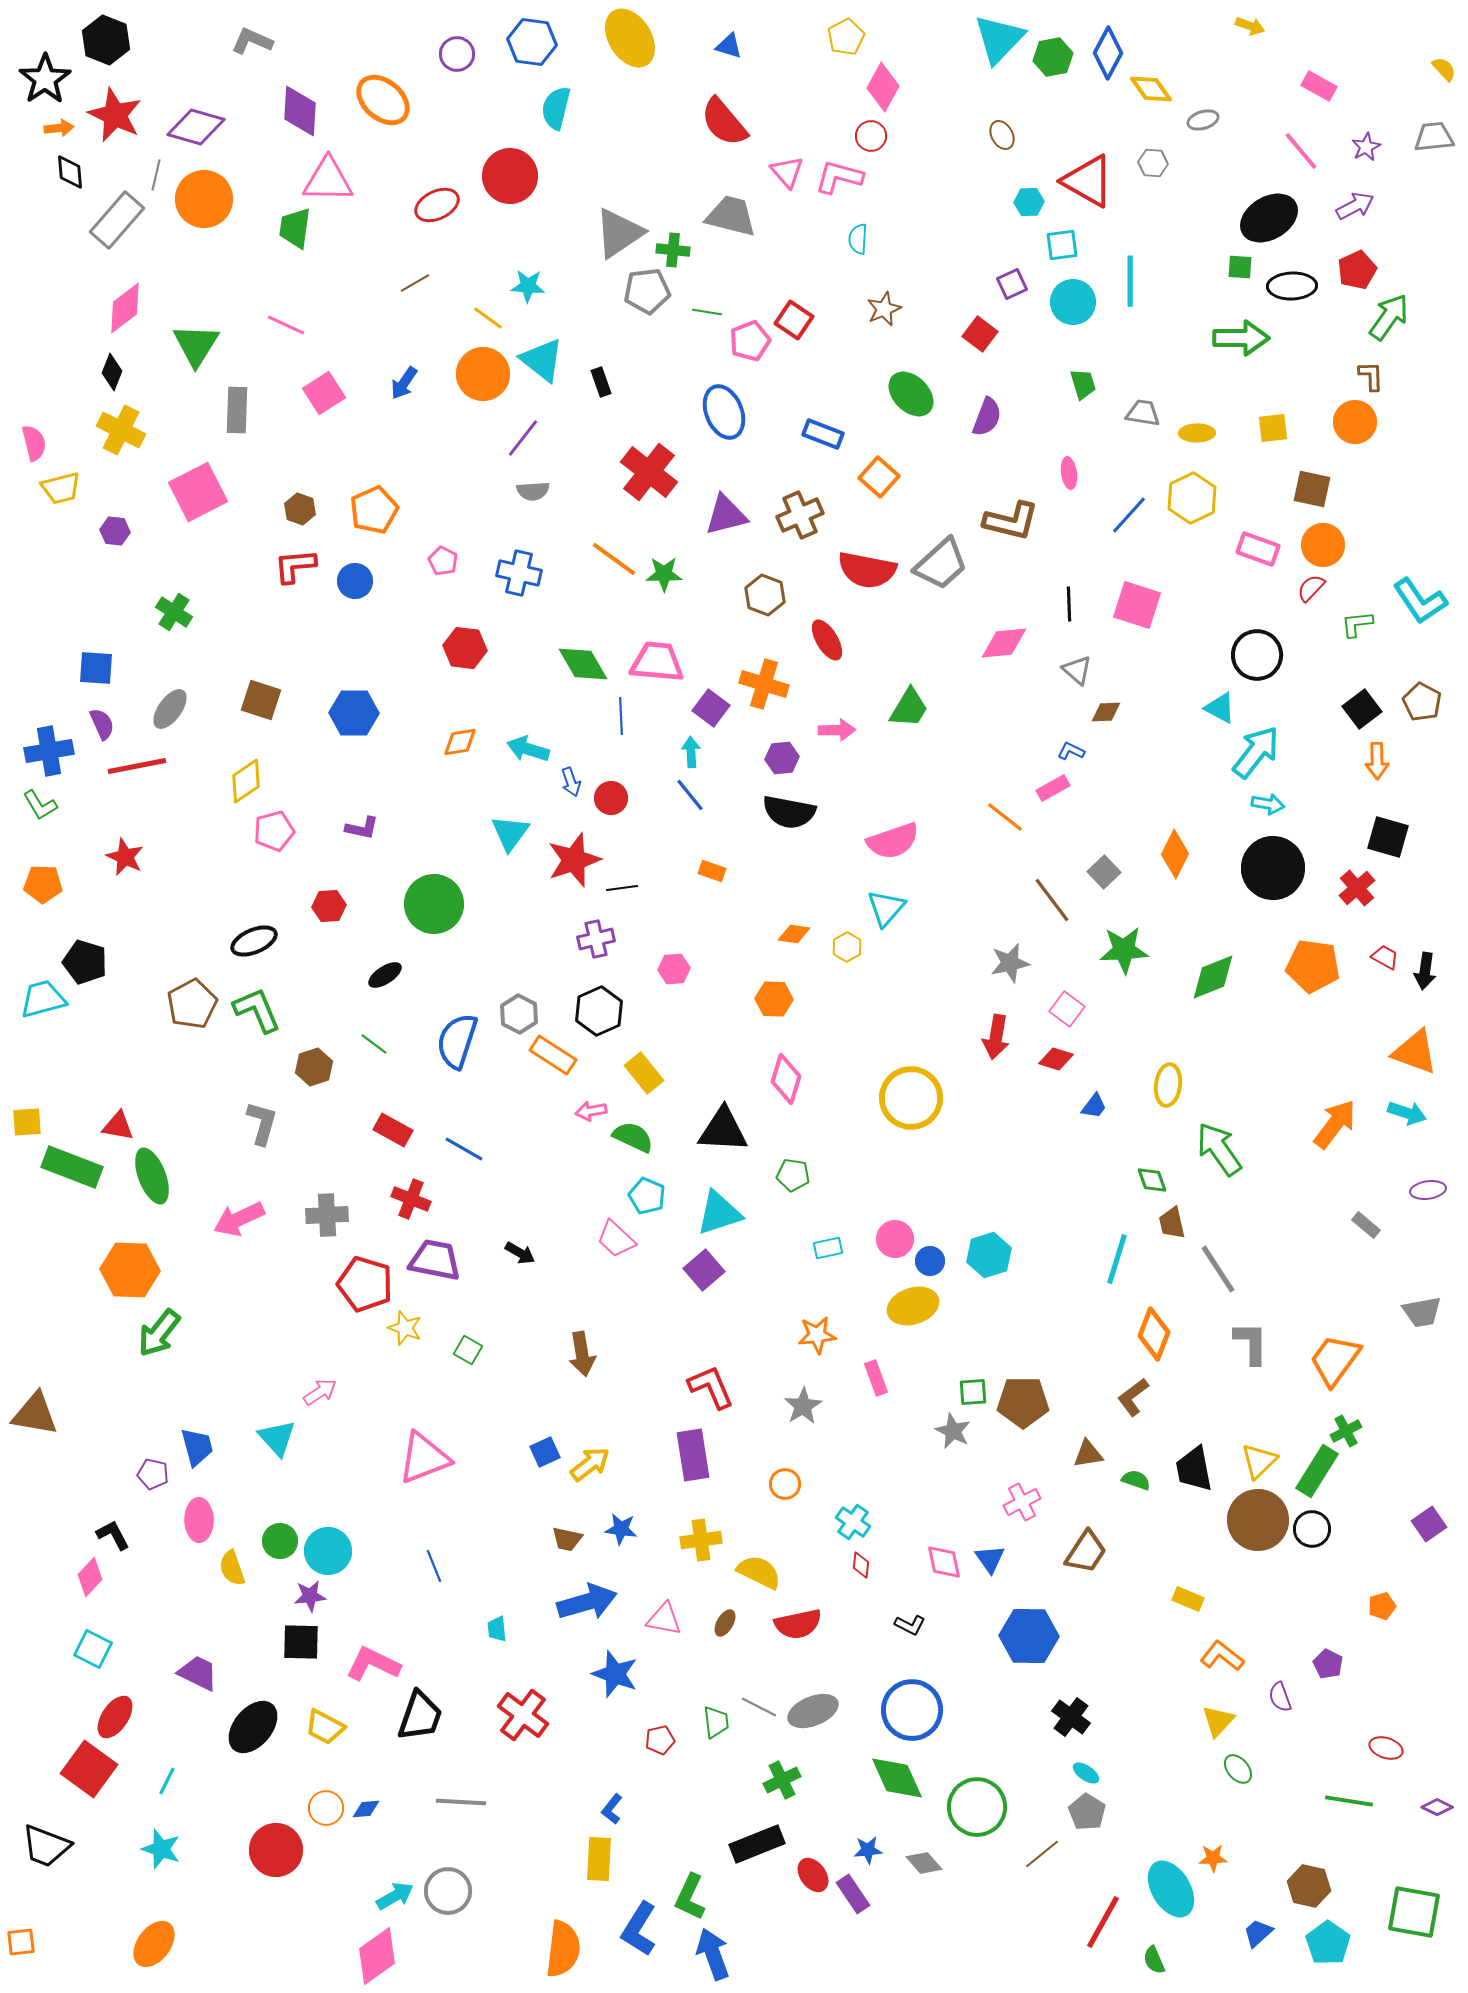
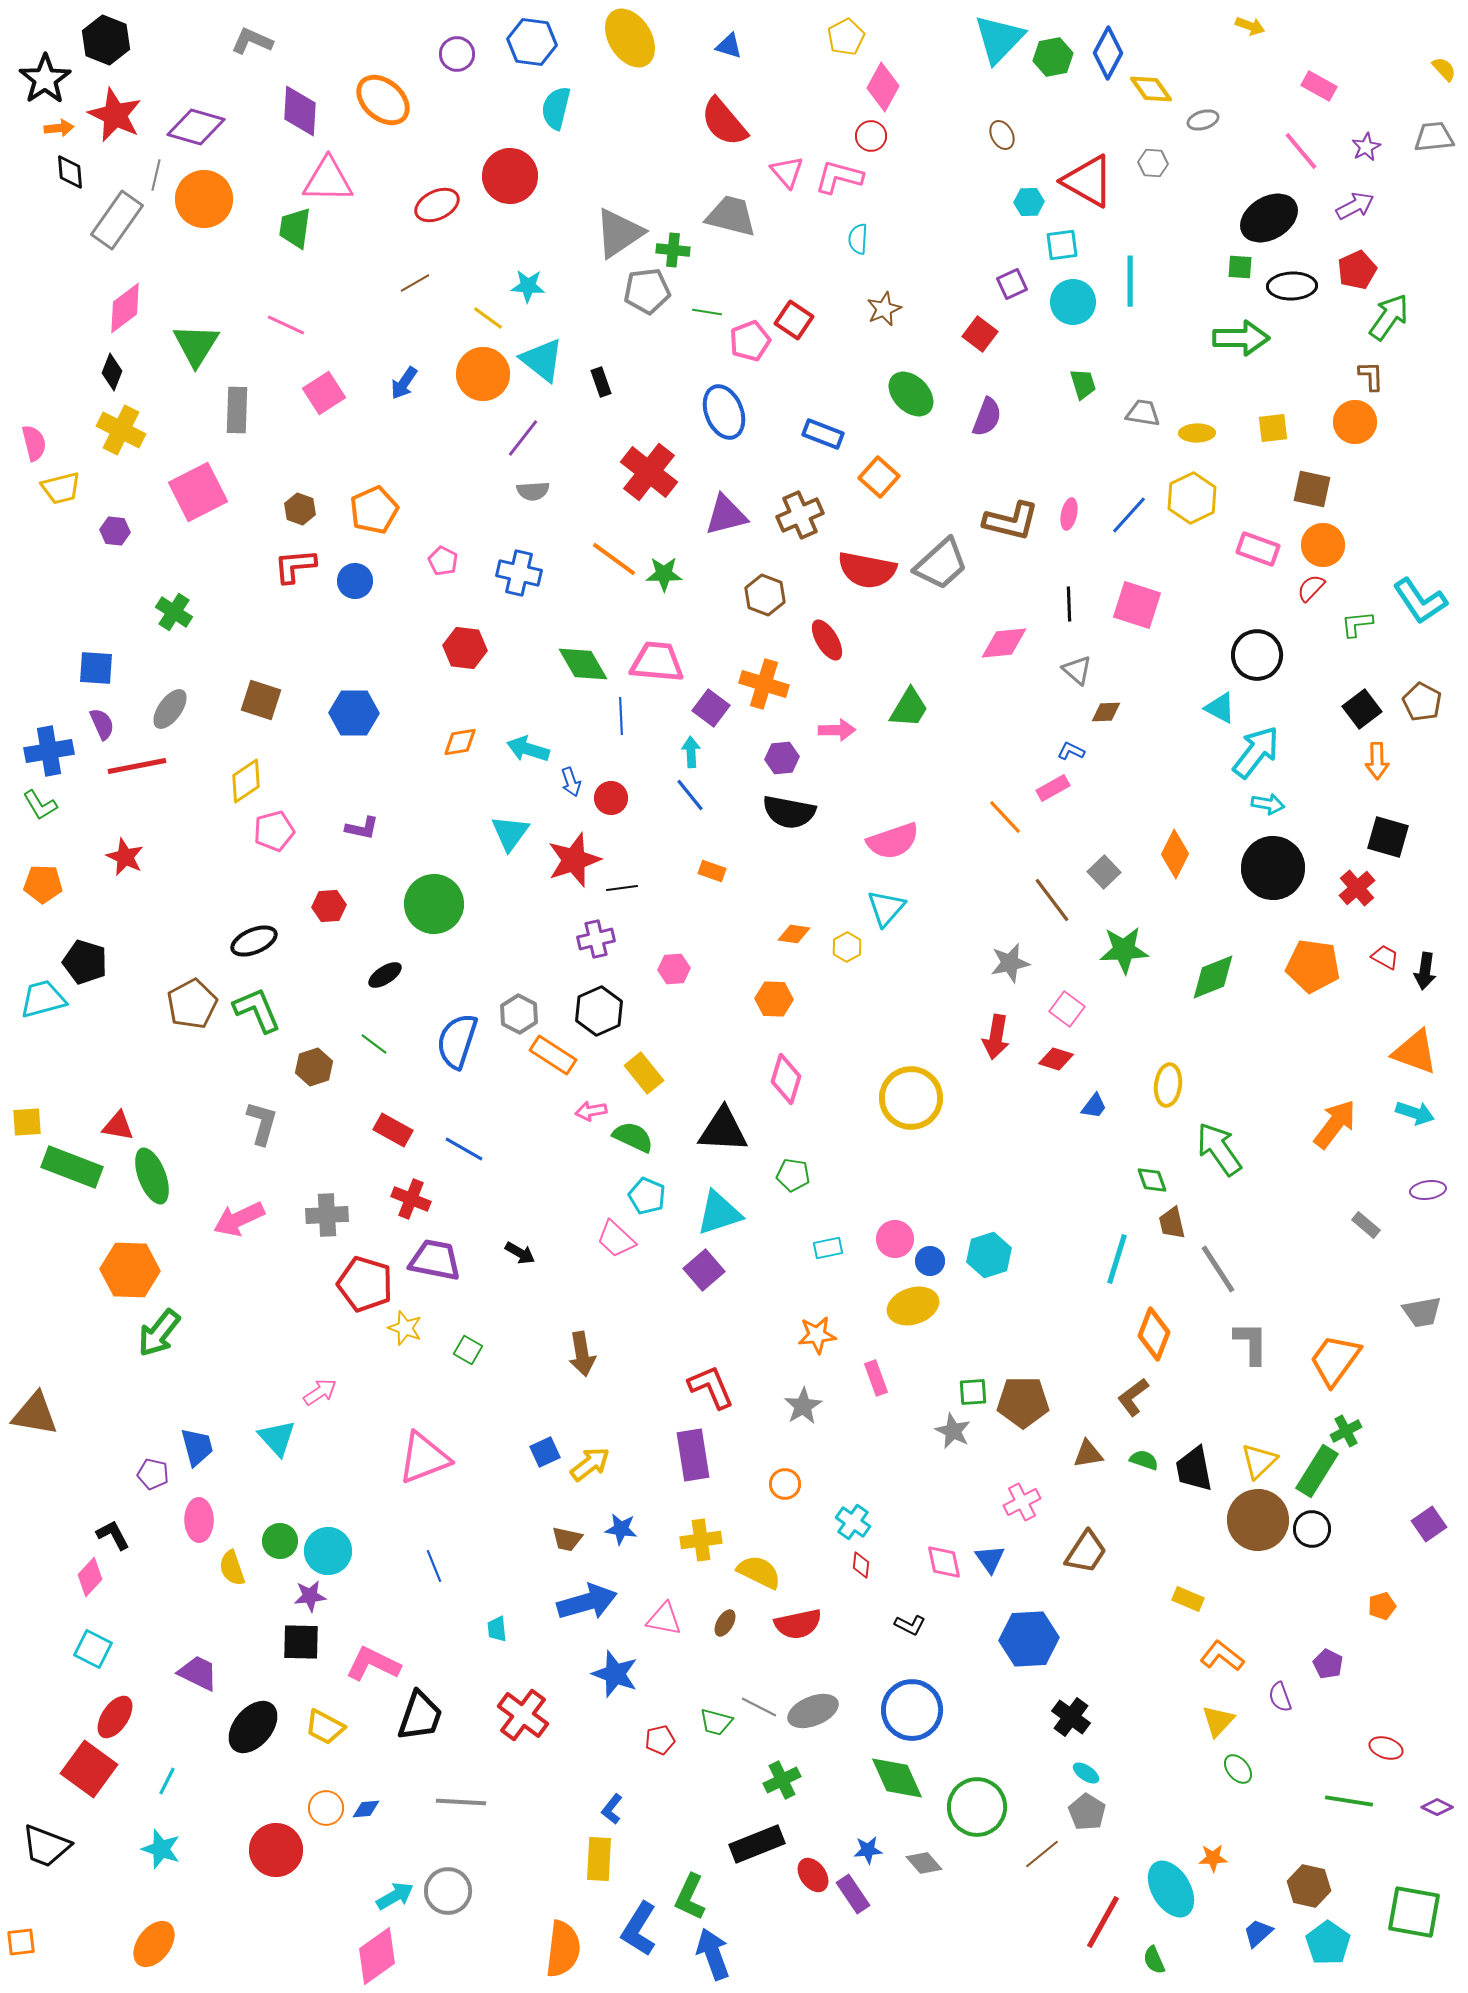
gray rectangle at (117, 220): rotated 6 degrees counterclockwise
pink ellipse at (1069, 473): moved 41 px down; rotated 20 degrees clockwise
orange line at (1005, 817): rotated 9 degrees clockwise
cyan arrow at (1407, 1113): moved 8 px right
green semicircle at (1136, 1480): moved 8 px right, 20 px up
blue hexagon at (1029, 1636): moved 3 px down; rotated 4 degrees counterclockwise
green trapezoid at (716, 1722): rotated 112 degrees clockwise
